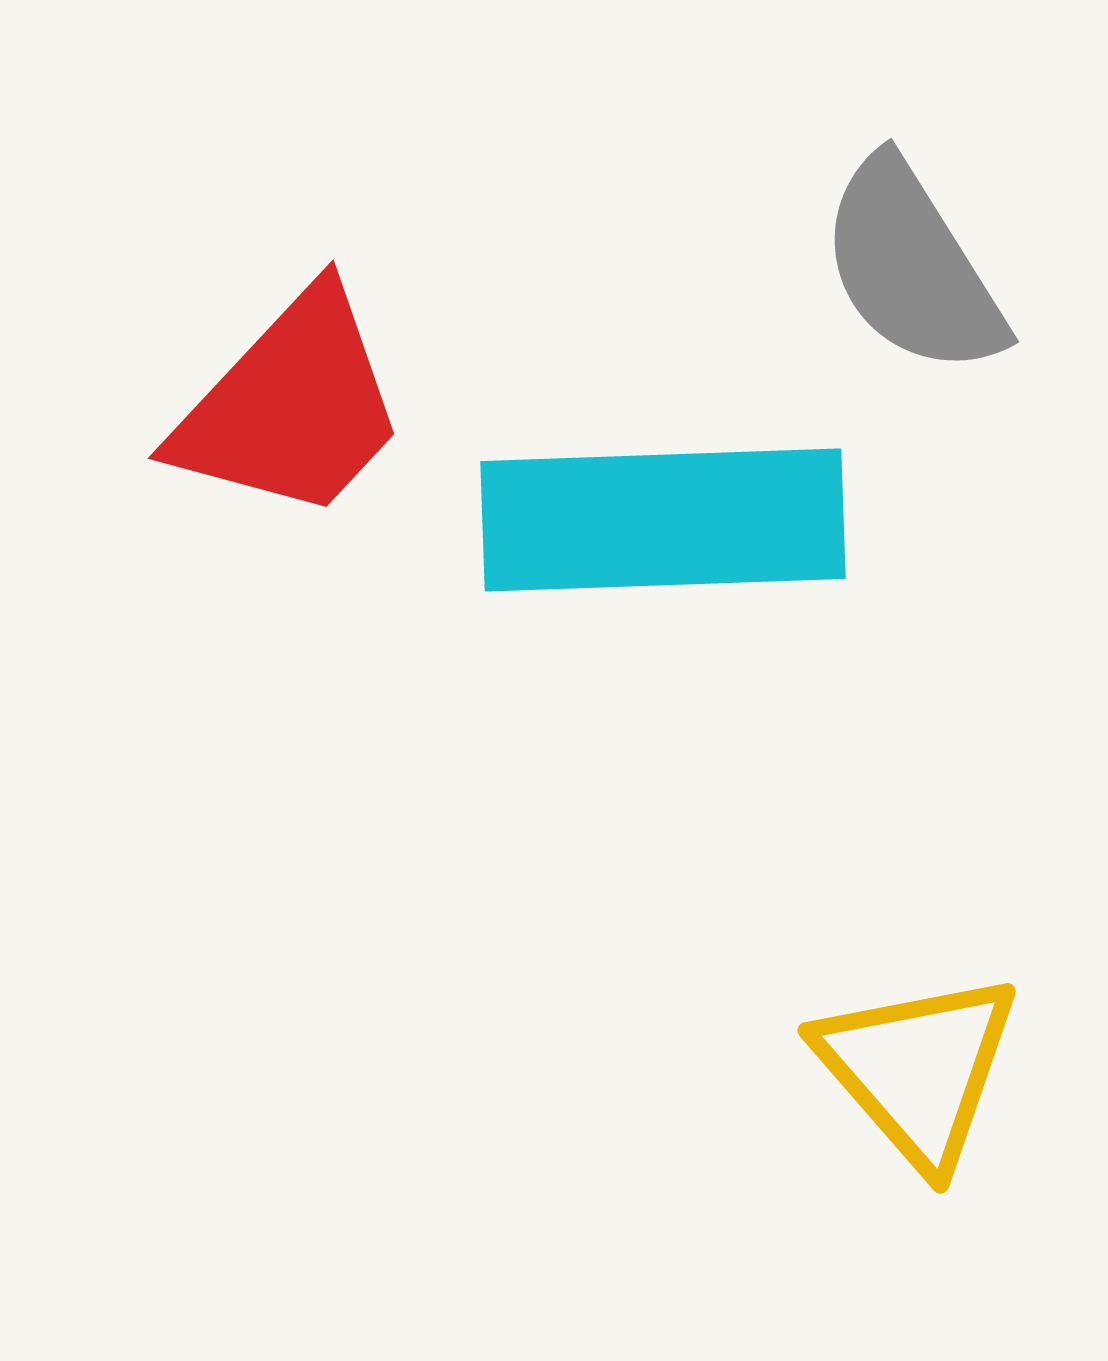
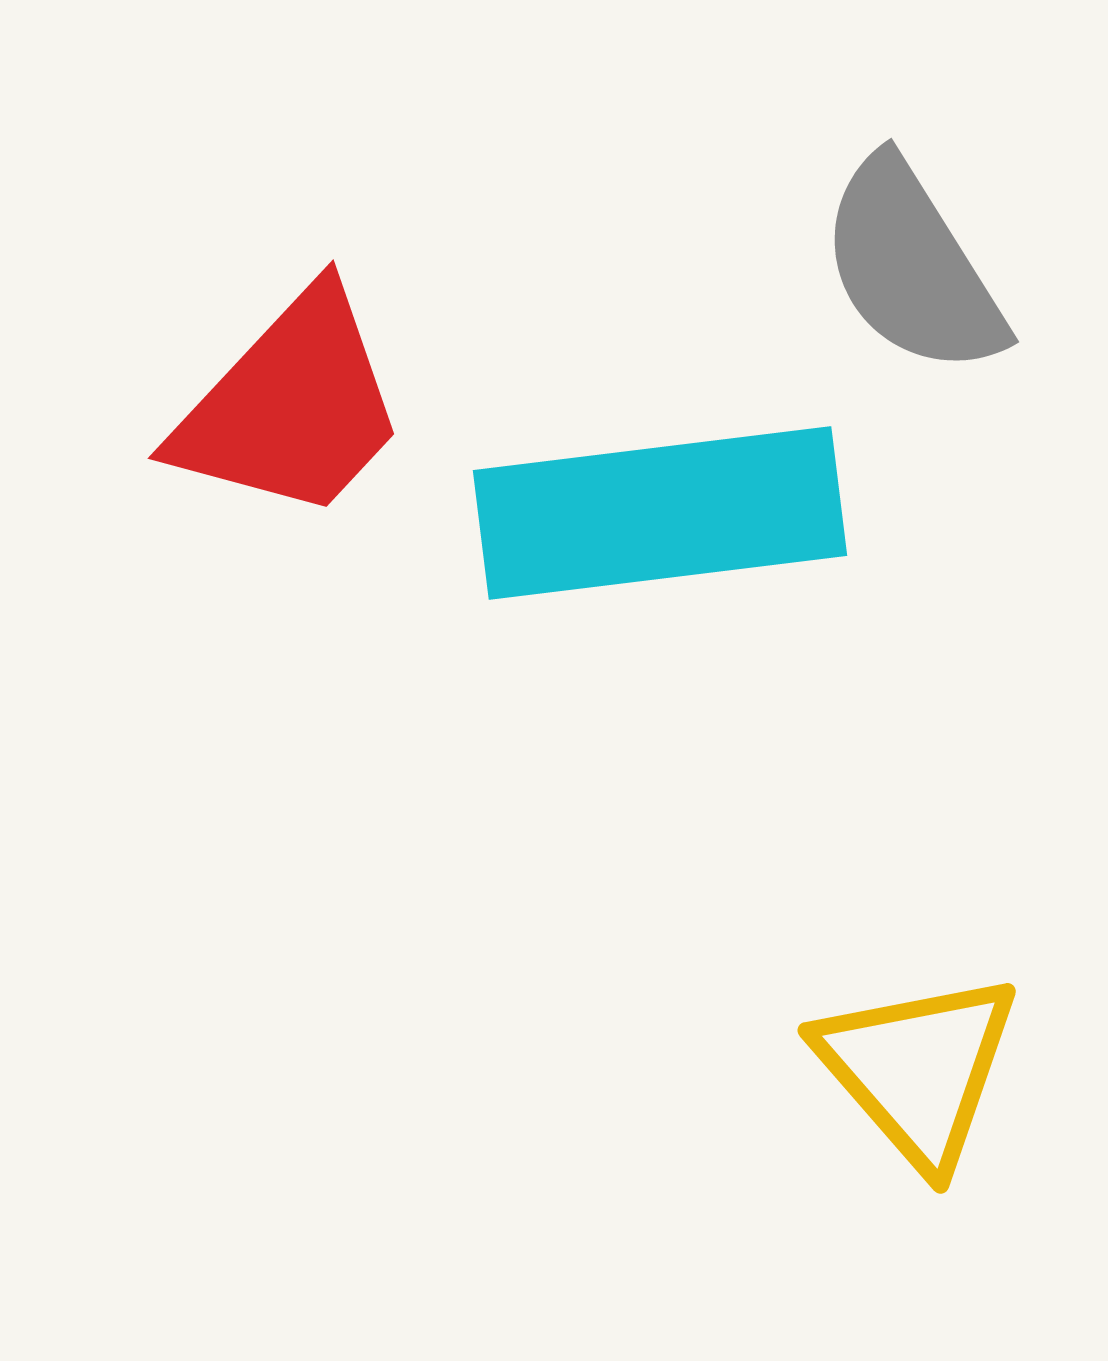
cyan rectangle: moved 3 px left, 7 px up; rotated 5 degrees counterclockwise
